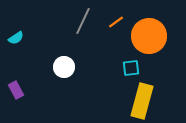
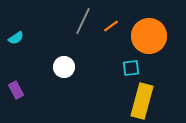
orange line: moved 5 px left, 4 px down
